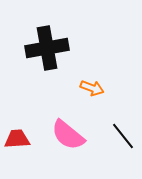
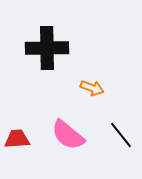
black cross: rotated 9 degrees clockwise
black line: moved 2 px left, 1 px up
